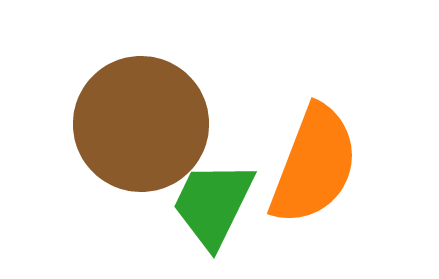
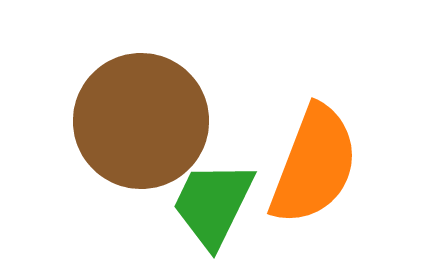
brown circle: moved 3 px up
